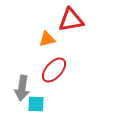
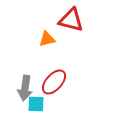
red triangle: rotated 24 degrees clockwise
red ellipse: moved 12 px down
gray arrow: moved 3 px right
